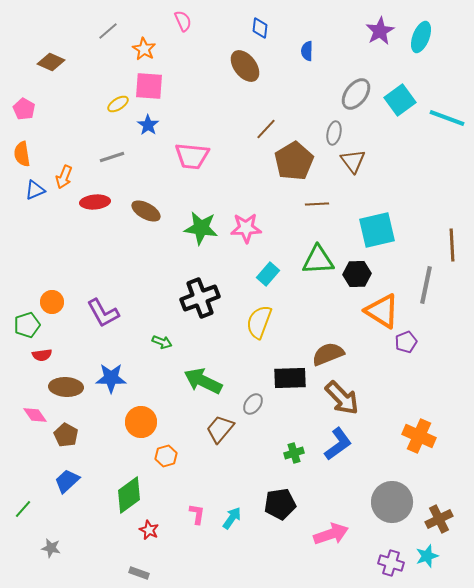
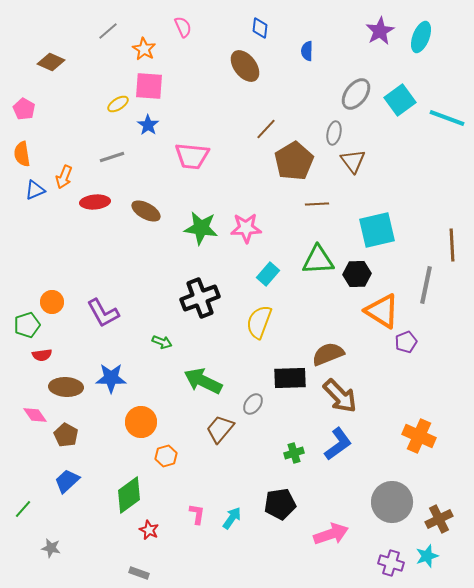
pink semicircle at (183, 21): moved 6 px down
brown arrow at (342, 398): moved 2 px left, 2 px up
